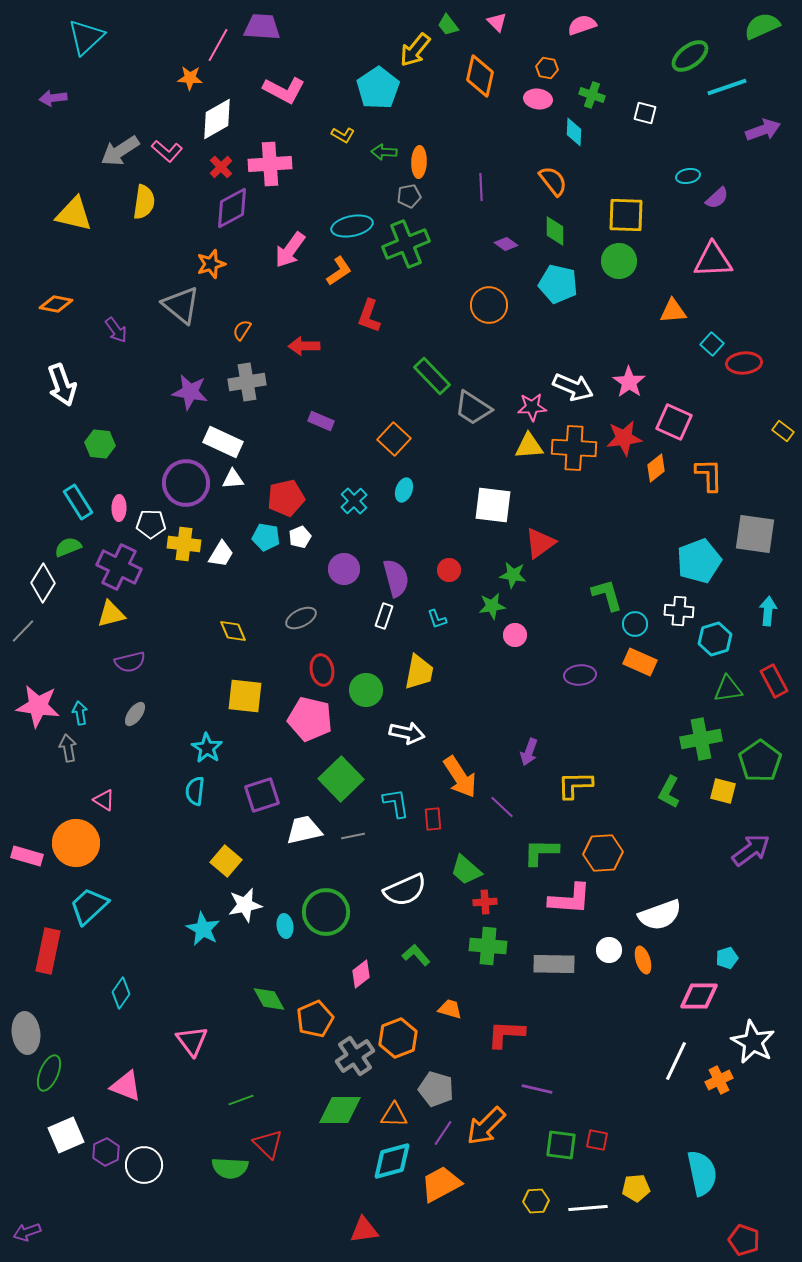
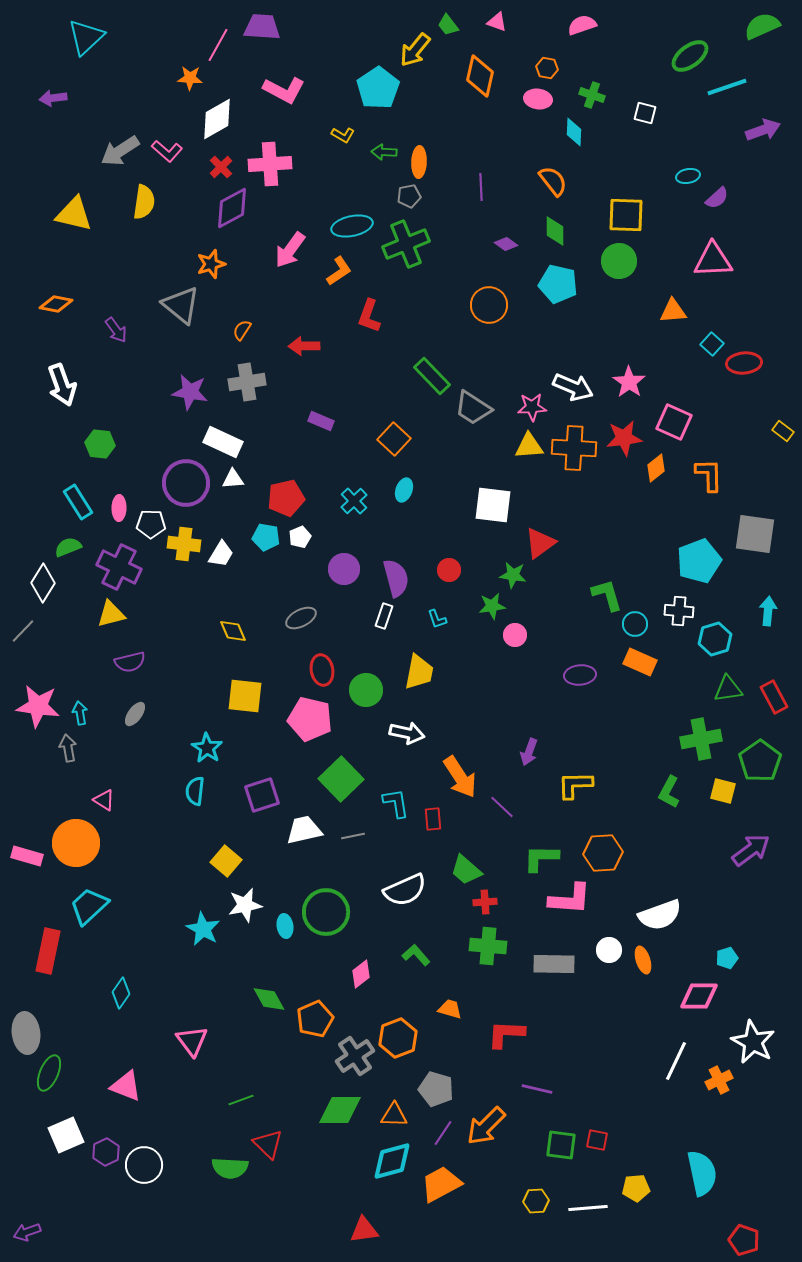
pink triangle at (497, 22): rotated 25 degrees counterclockwise
red rectangle at (774, 681): moved 16 px down
green L-shape at (541, 852): moved 6 px down
